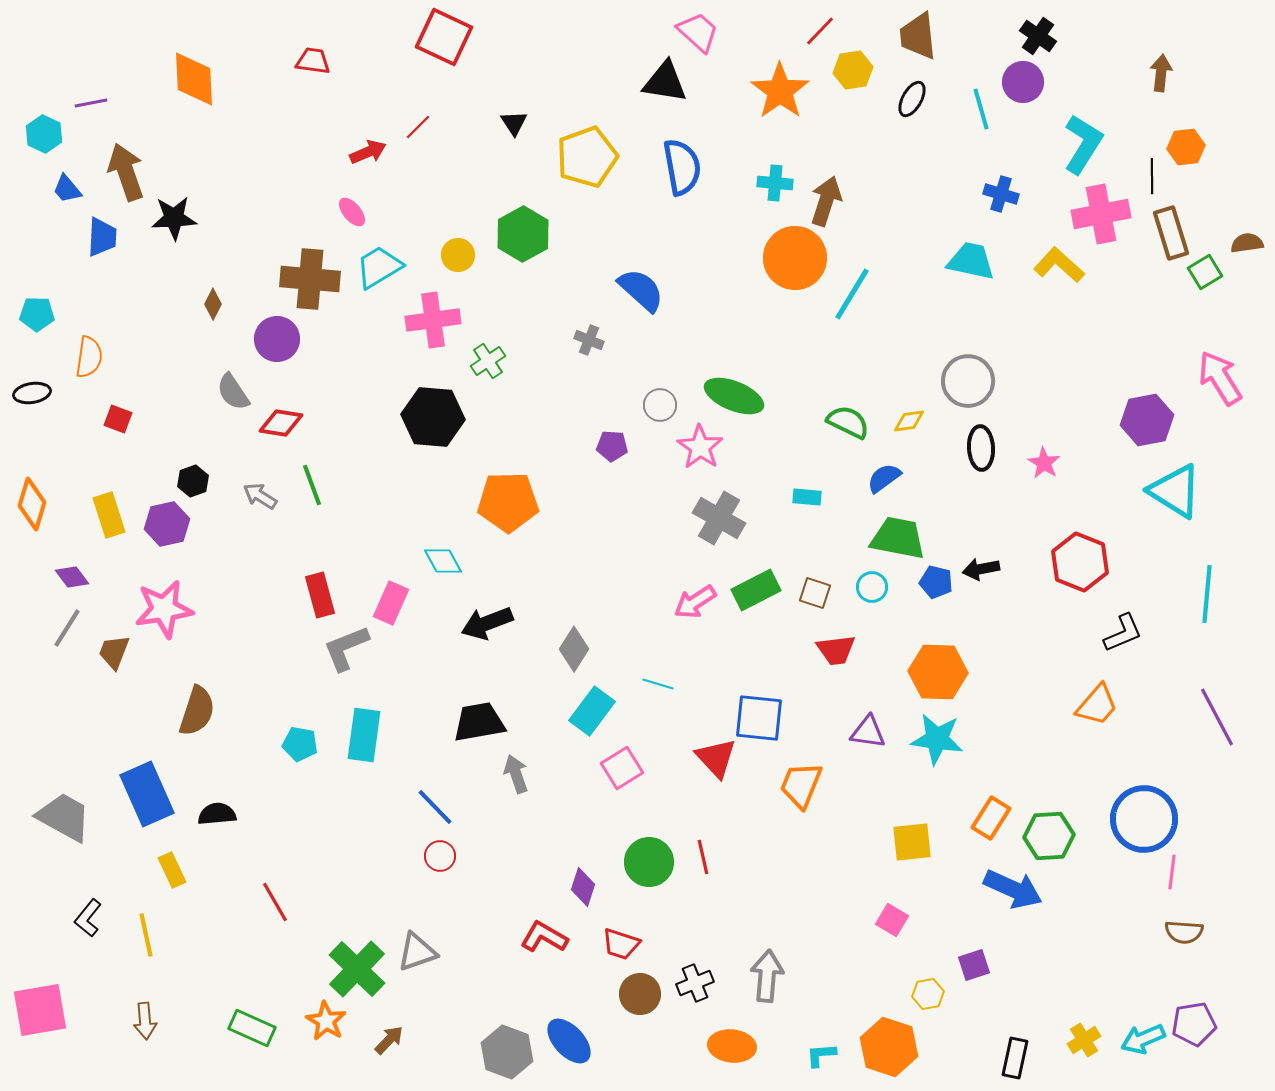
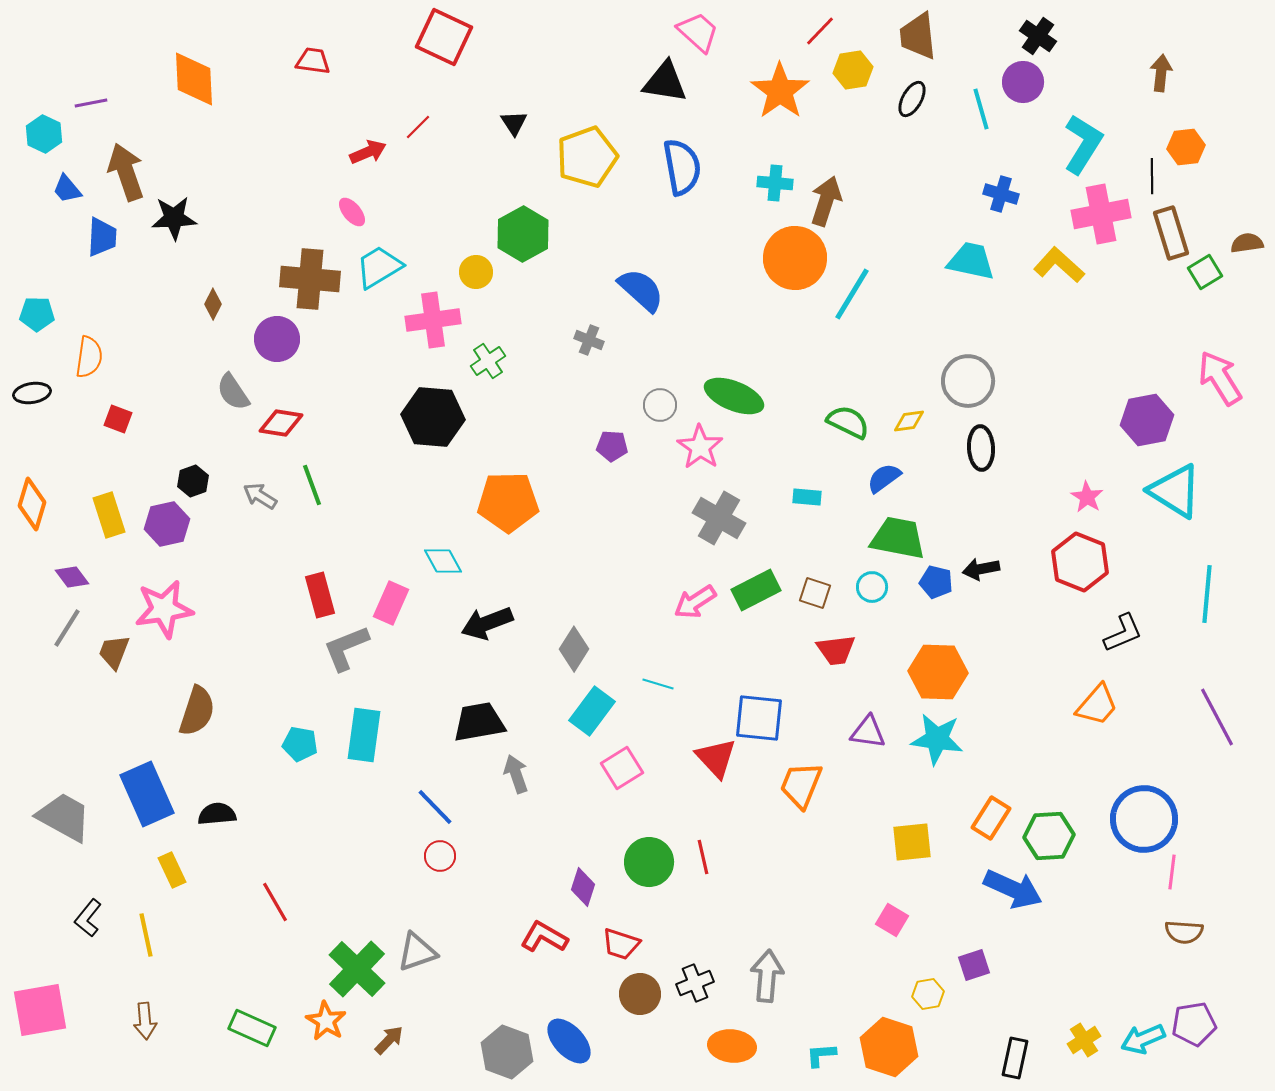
yellow circle at (458, 255): moved 18 px right, 17 px down
pink star at (1044, 463): moved 43 px right, 34 px down
